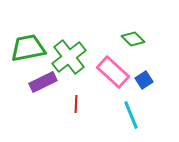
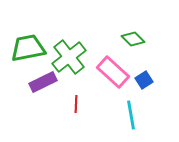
cyan line: rotated 12 degrees clockwise
